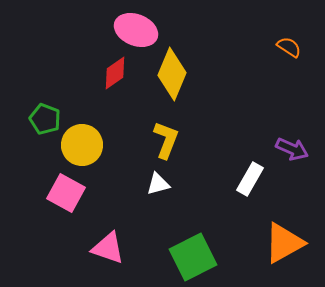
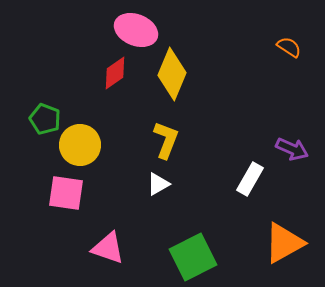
yellow circle: moved 2 px left
white triangle: rotated 15 degrees counterclockwise
pink square: rotated 21 degrees counterclockwise
